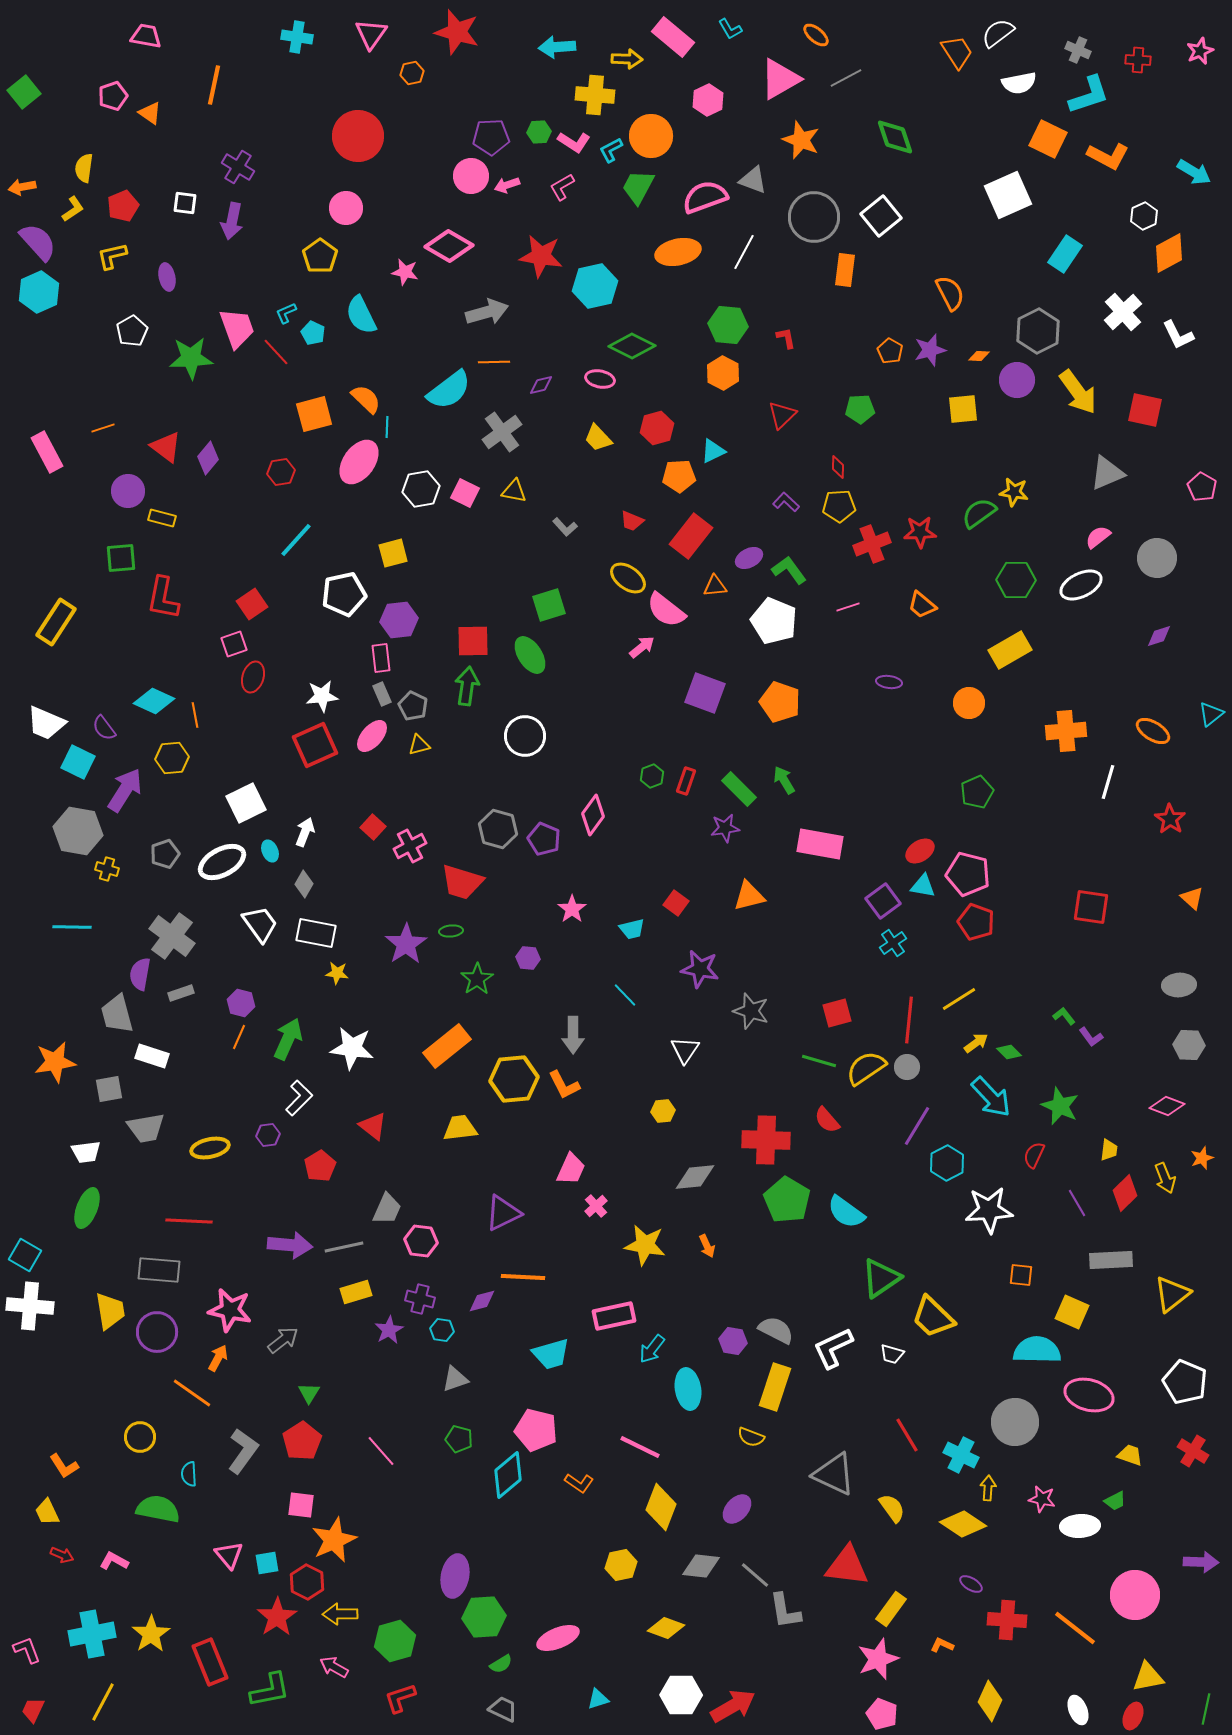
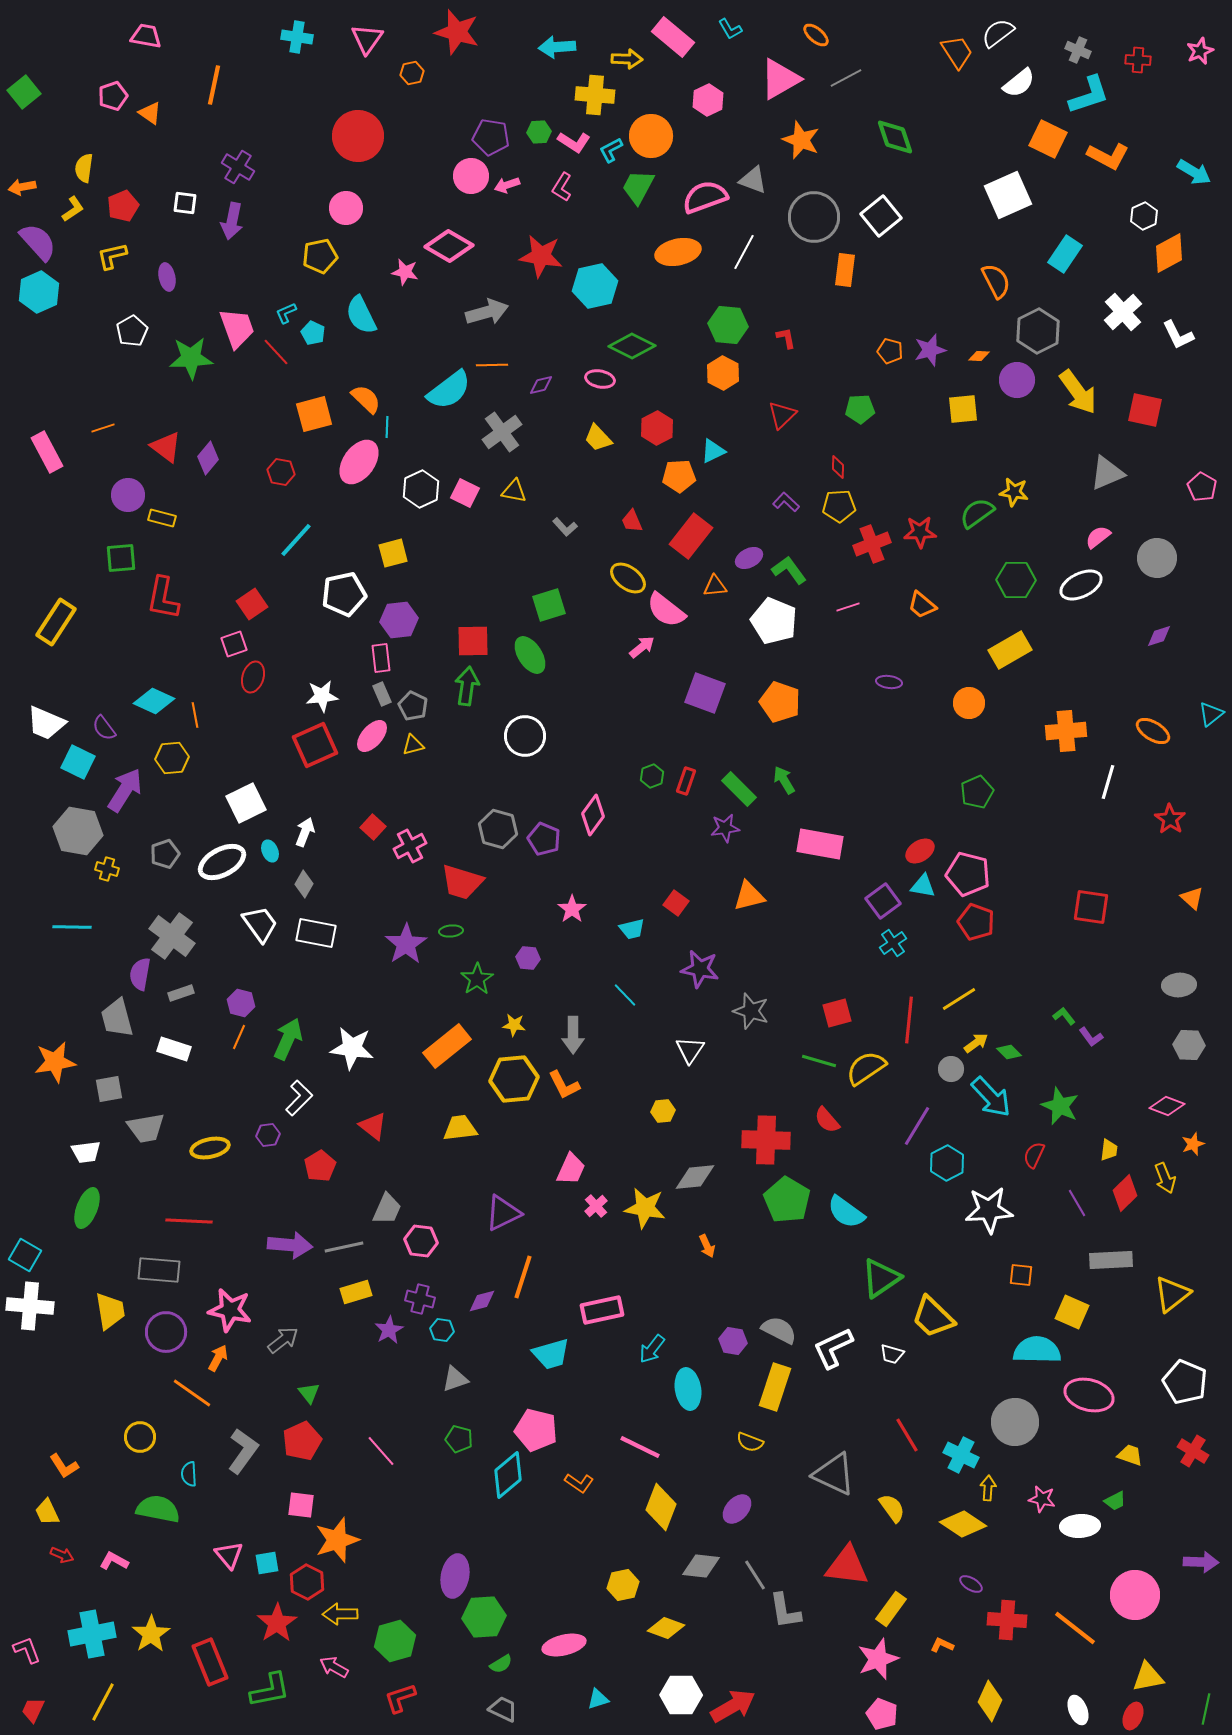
pink triangle at (371, 34): moved 4 px left, 5 px down
white semicircle at (1019, 83): rotated 28 degrees counterclockwise
purple pentagon at (491, 137): rotated 12 degrees clockwise
pink L-shape at (562, 187): rotated 28 degrees counterclockwise
yellow pentagon at (320, 256): rotated 24 degrees clockwise
orange semicircle at (950, 293): moved 46 px right, 12 px up
orange pentagon at (890, 351): rotated 15 degrees counterclockwise
orange line at (494, 362): moved 2 px left, 3 px down
red hexagon at (657, 428): rotated 12 degrees counterclockwise
red hexagon at (281, 472): rotated 20 degrees clockwise
white hexagon at (421, 489): rotated 15 degrees counterclockwise
purple circle at (128, 491): moved 4 px down
green semicircle at (979, 513): moved 2 px left
red trapezoid at (632, 521): rotated 45 degrees clockwise
yellow triangle at (419, 745): moved 6 px left
yellow star at (337, 973): moved 177 px right, 52 px down
gray trapezoid at (117, 1014): moved 4 px down
white triangle at (685, 1050): moved 5 px right
white rectangle at (152, 1056): moved 22 px right, 7 px up
gray circle at (907, 1067): moved 44 px right, 2 px down
orange star at (1202, 1158): moved 9 px left, 14 px up
yellow star at (645, 1245): moved 37 px up
orange line at (523, 1277): rotated 75 degrees counterclockwise
pink rectangle at (614, 1316): moved 12 px left, 6 px up
gray semicircle at (776, 1330): moved 3 px right
purple circle at (157, 1332): moved 9 px right
green triangle at (309, 1393): rotated 10 degrees counterclockwise
yellow semicircle at (751, 1437): moved 1 px left, 5 px down
red pentagon at (302, 1441): rotated 9 degrees clockwise
orange star at (334, 1540): moved 3 px right; rotated 6 degrees clockwise
yellow hexagon at (621, 1565): moved 2 px right, 20 px down
gray line at (755, 1575): rotated 16 degrees clockwise
red star at (277, 1617): moved 6 px down
pink ellipse at (558, 1638): moved 6 px right, 7 px down; rotated 9 degrees clockwise
